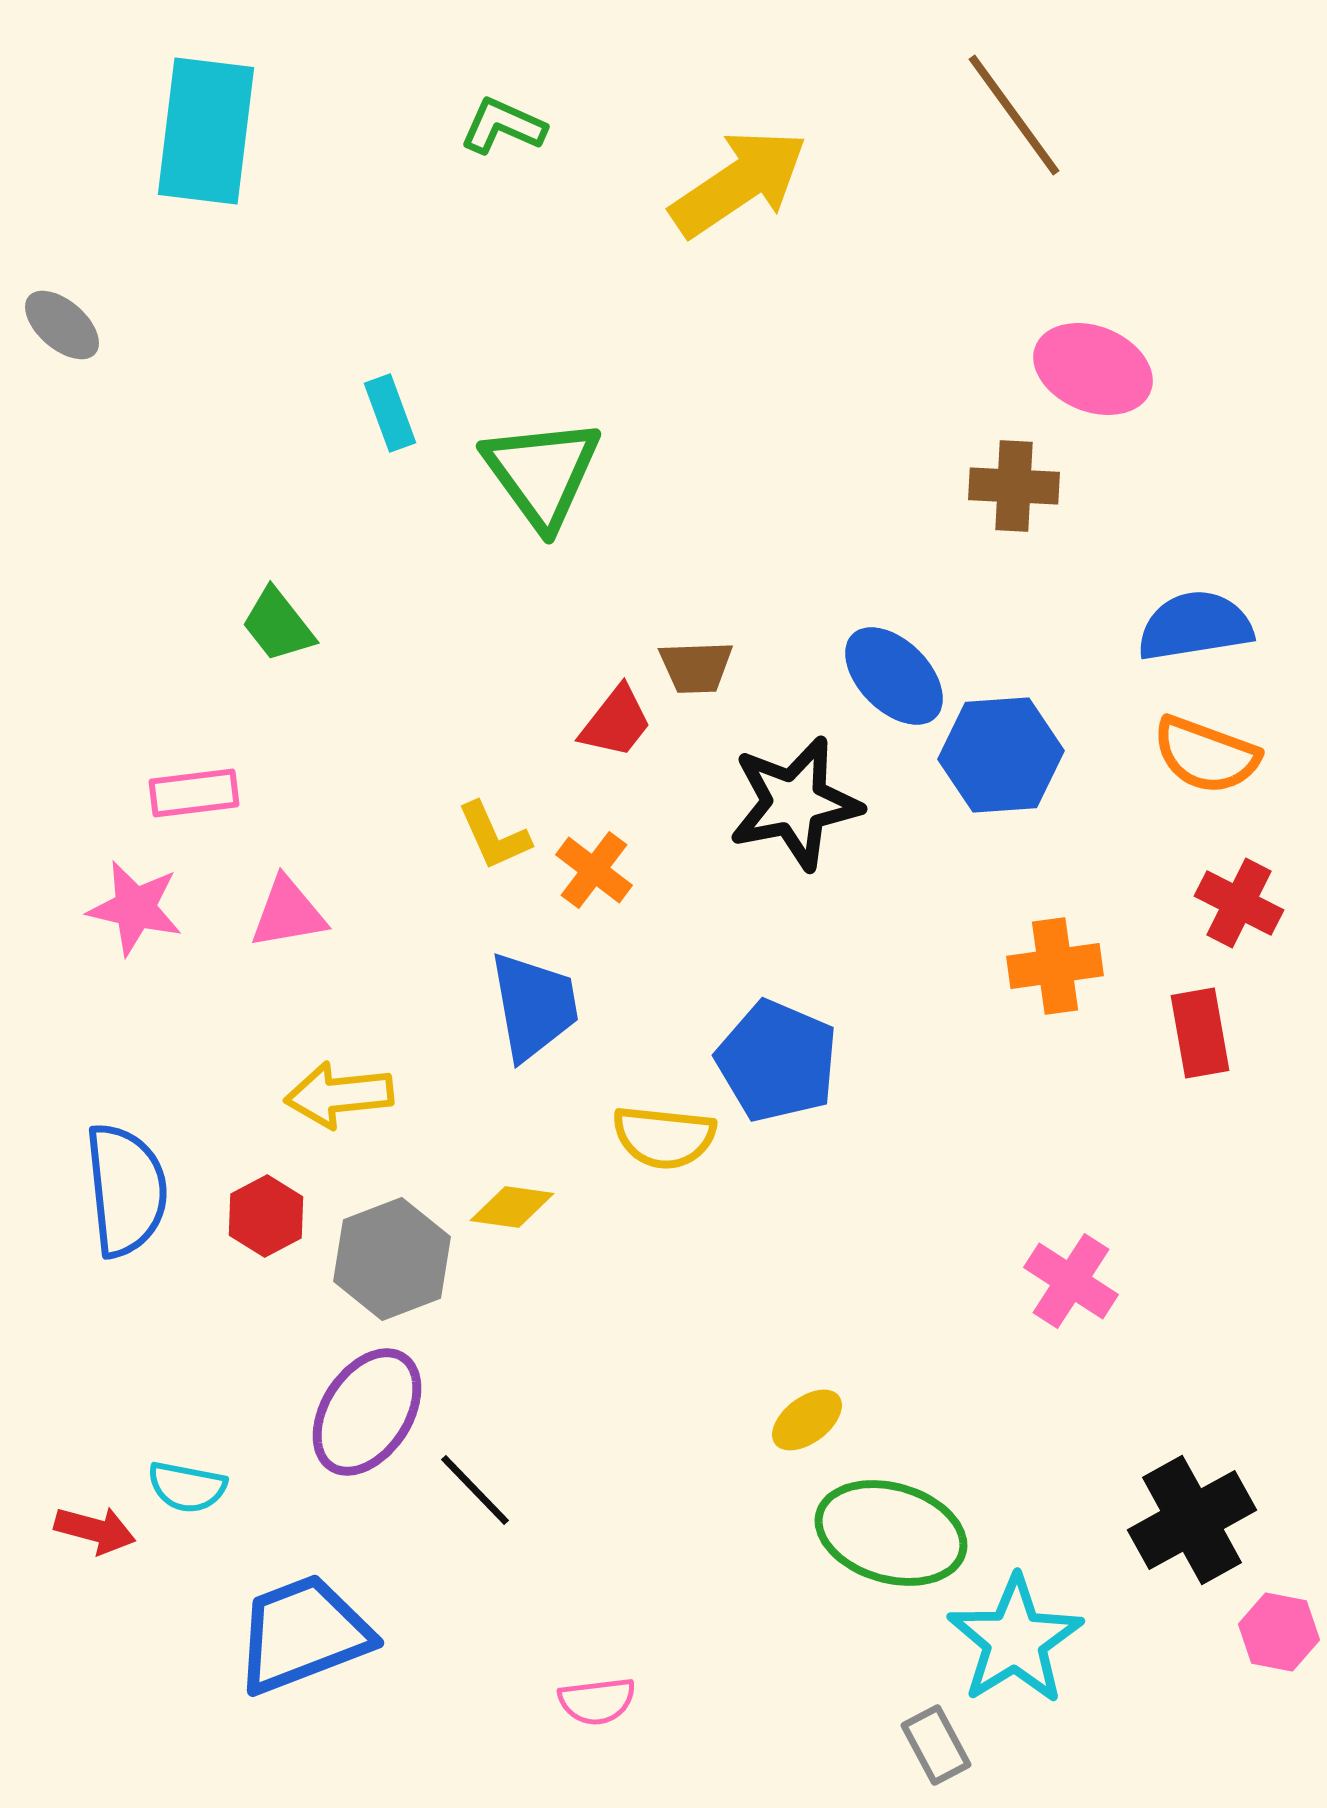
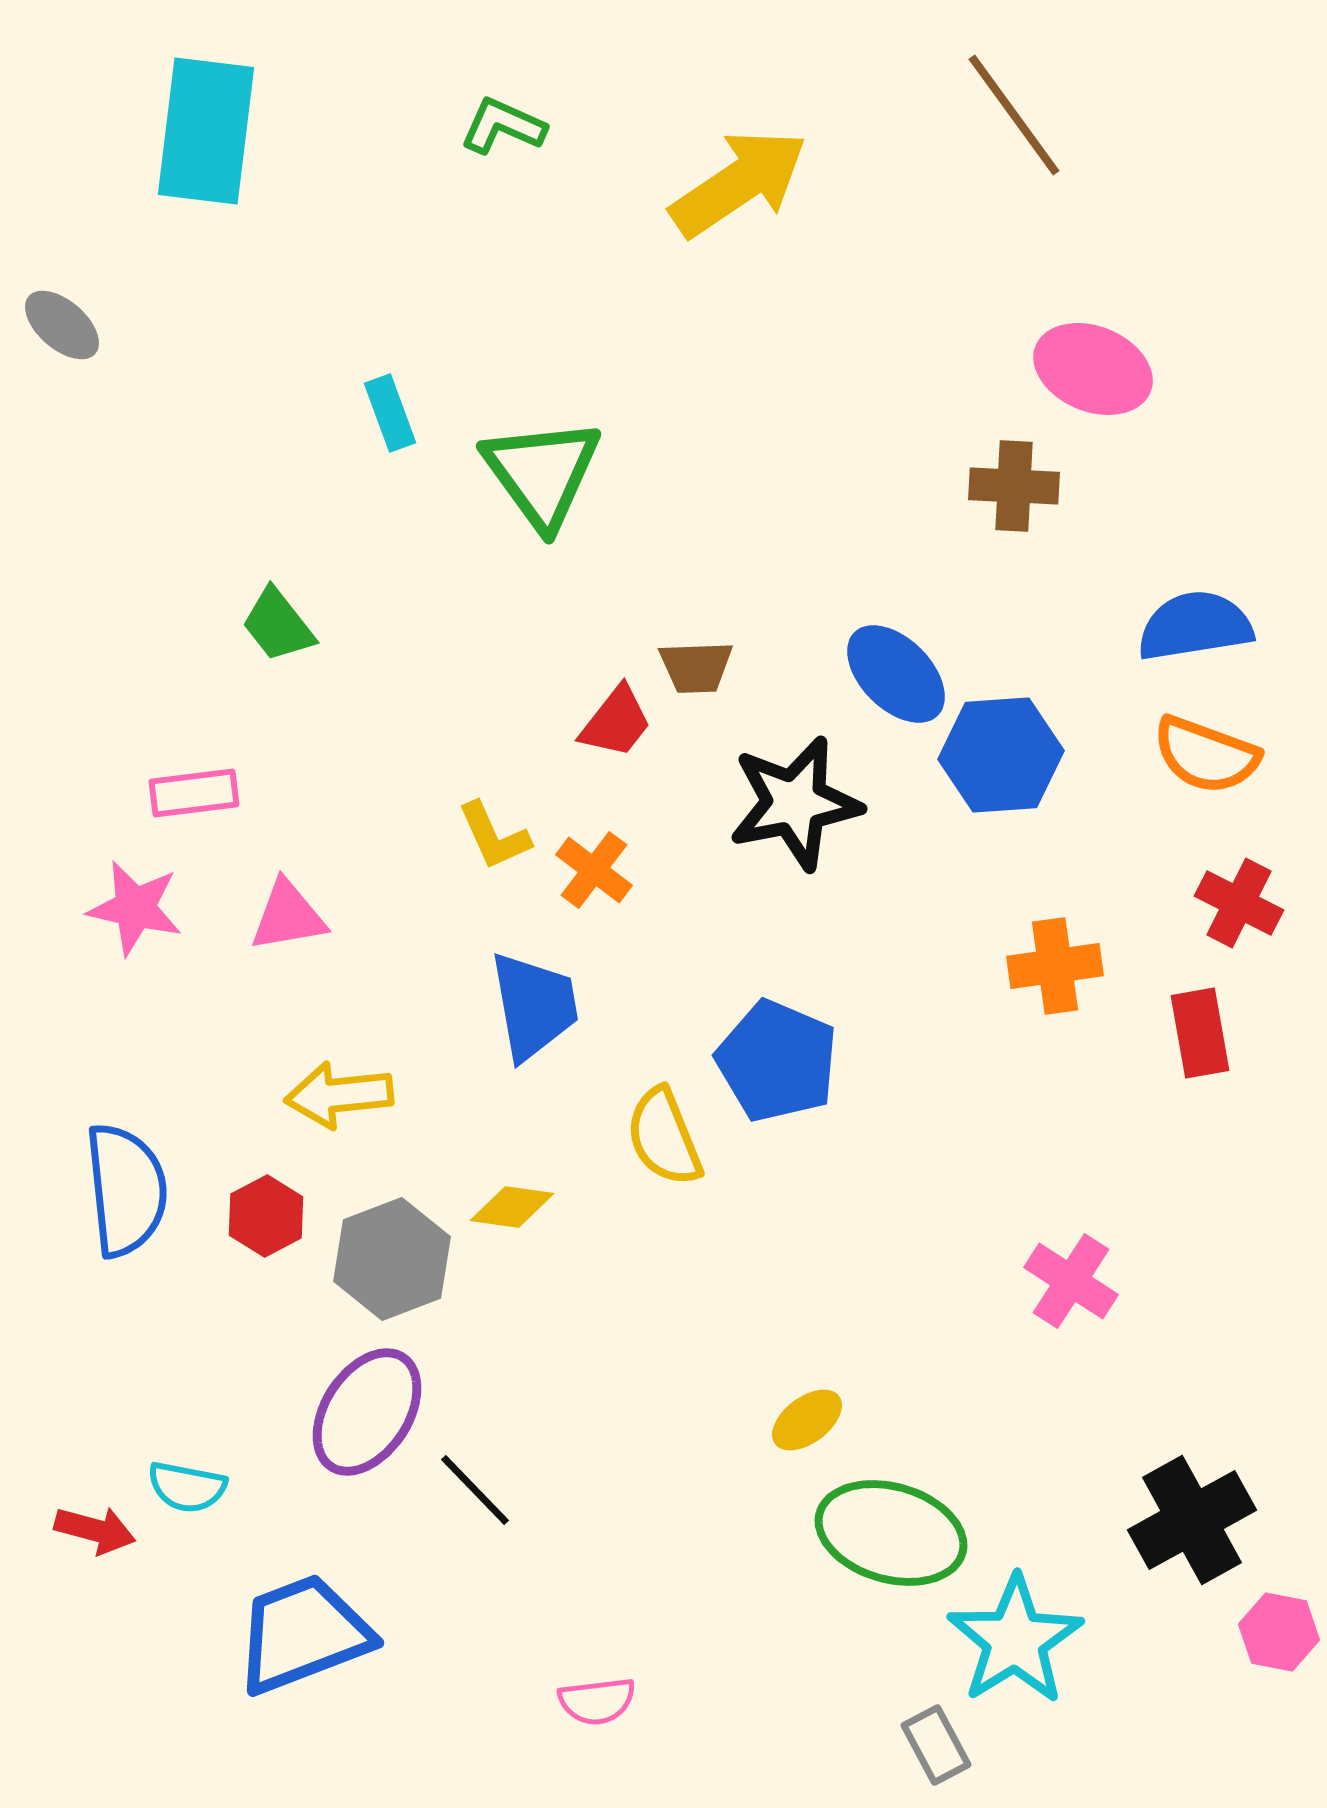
blue ellipse at (894, 676): moved 2 px right, 2 px up
pink triangle at (288, 913): moved 3 px down
yellow semicircle at (664, 1137): rotated 62 degrees clockwise
